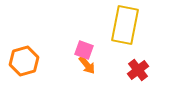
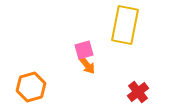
pink square: rotated 36 degrees counterclockwise
orange hexagon: moved 7 px right, 26 px down
red cross: moved 22 px down
